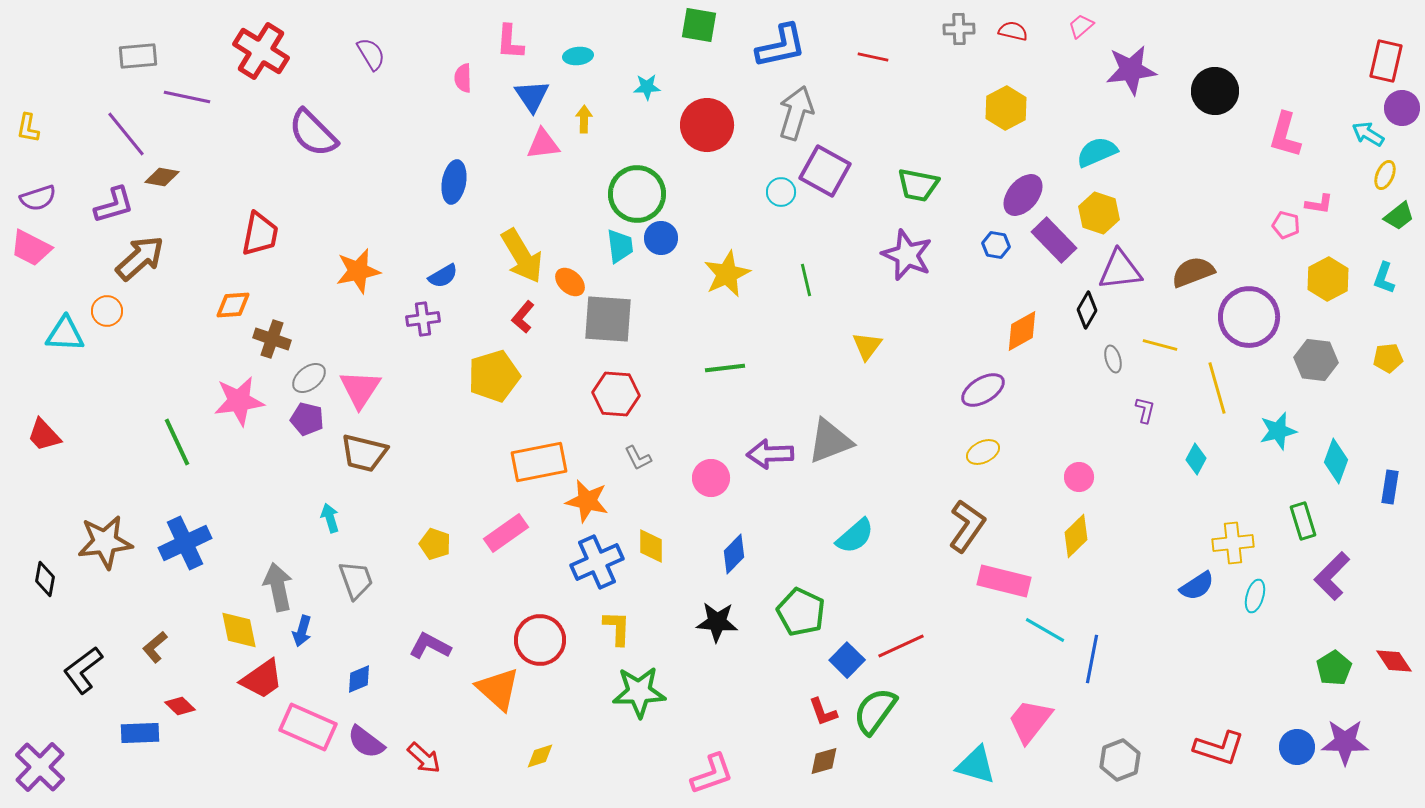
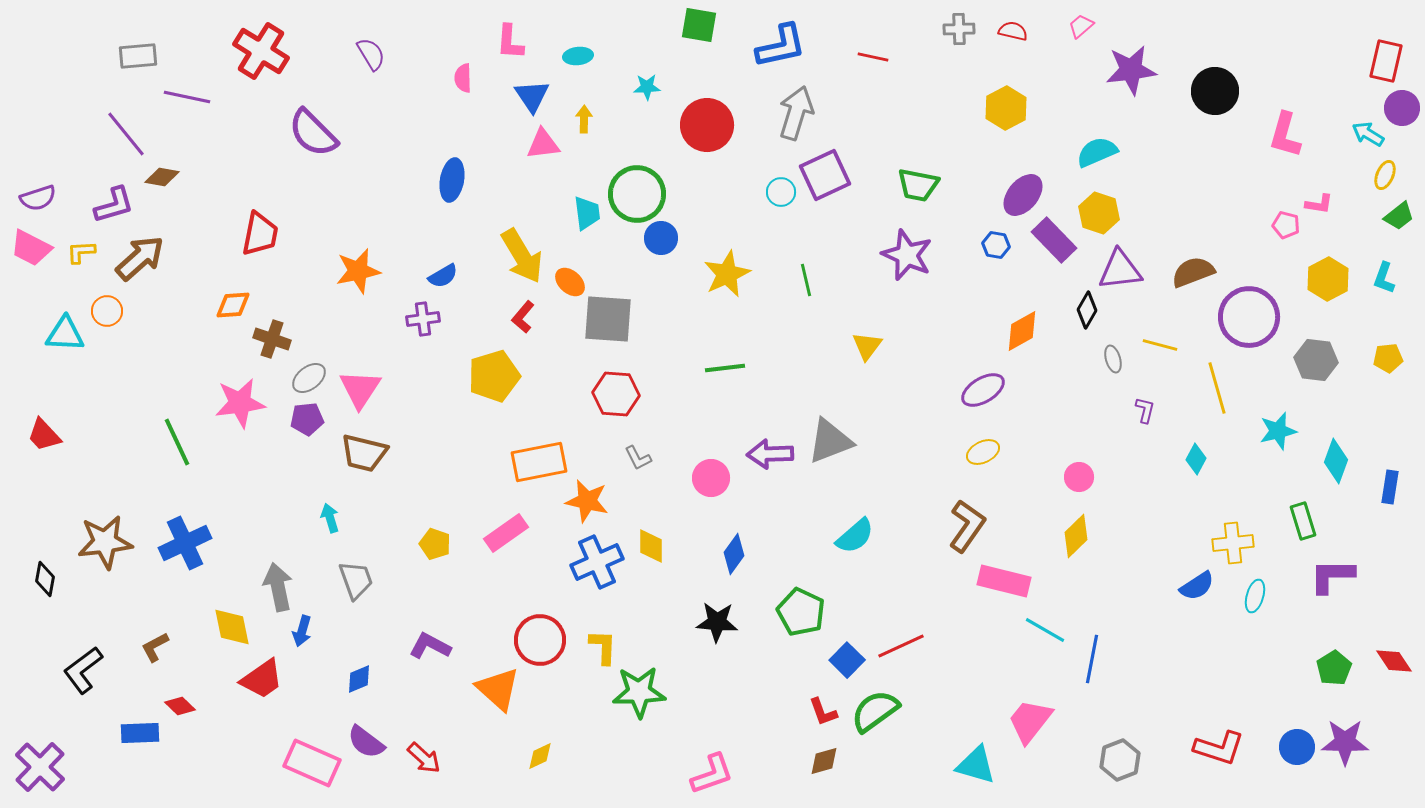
yellow L-shape at (28, 128): moved 53 px right, 124 px down; rotated 76 degrees clockwise
purple square at (825, 171): moved 4 px down; rotated 36 degrees clockwise
blue ellipse at (454, 182): moved 2 px left, 2 px up
cyan trapezoid at (620, 246): moved 33 px left, 33 px up
pink star at (239, 401): moved 1 px right, 2 px down
purple pentagon at (307, 419): rotated 20 degrees counterclockwise
blue diamond at (734, 554): rotated 9 degrees counterclockwise
purple L-shape at (1332, 576): rotated 45 degrees clockwise
yellow L-shape at (617, 628): moved 14 px left, 19 px down
yellow diamond at (239, 630): moved 7 px left, 3 px up
brown L-shape at (155, 647): rotated 12 degrees clockwise
green semicircle at (875, 711): rotated 18 degrees clockwise
pink rectangle at (308, 727): moved 4 px right, 36 px down
yellow diamond at (540, 756): rotated 8 degrees counterclockwise
